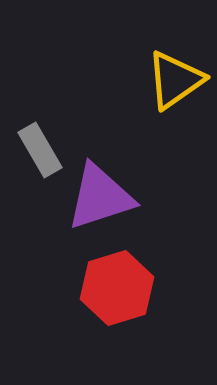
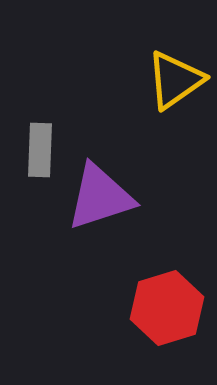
gray rectangle: rotated 32 degrees clockwise
red hexagon: moved 50 px right, 20 px down
